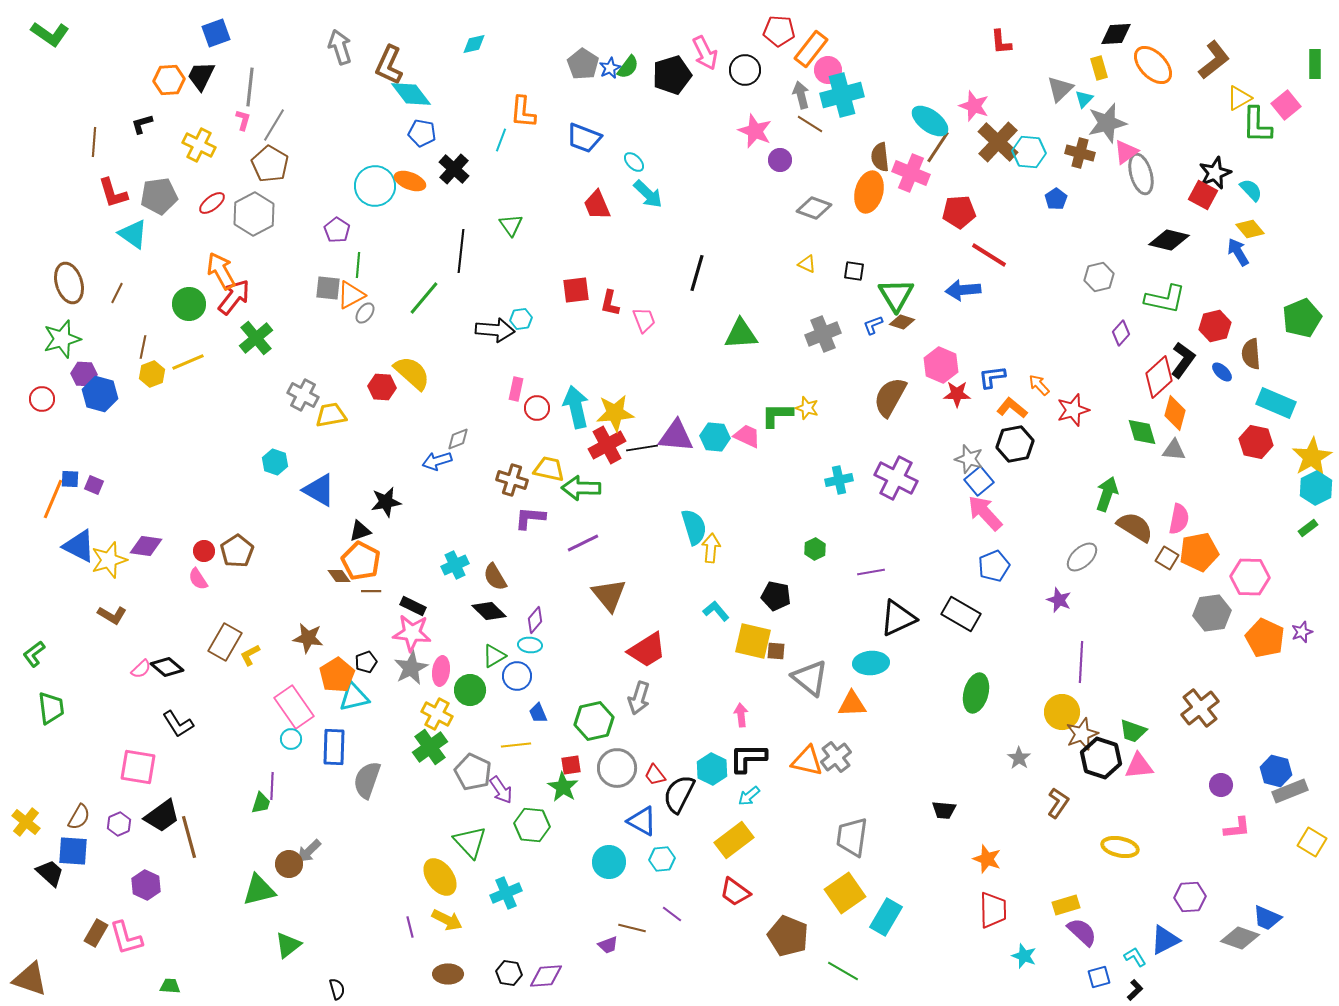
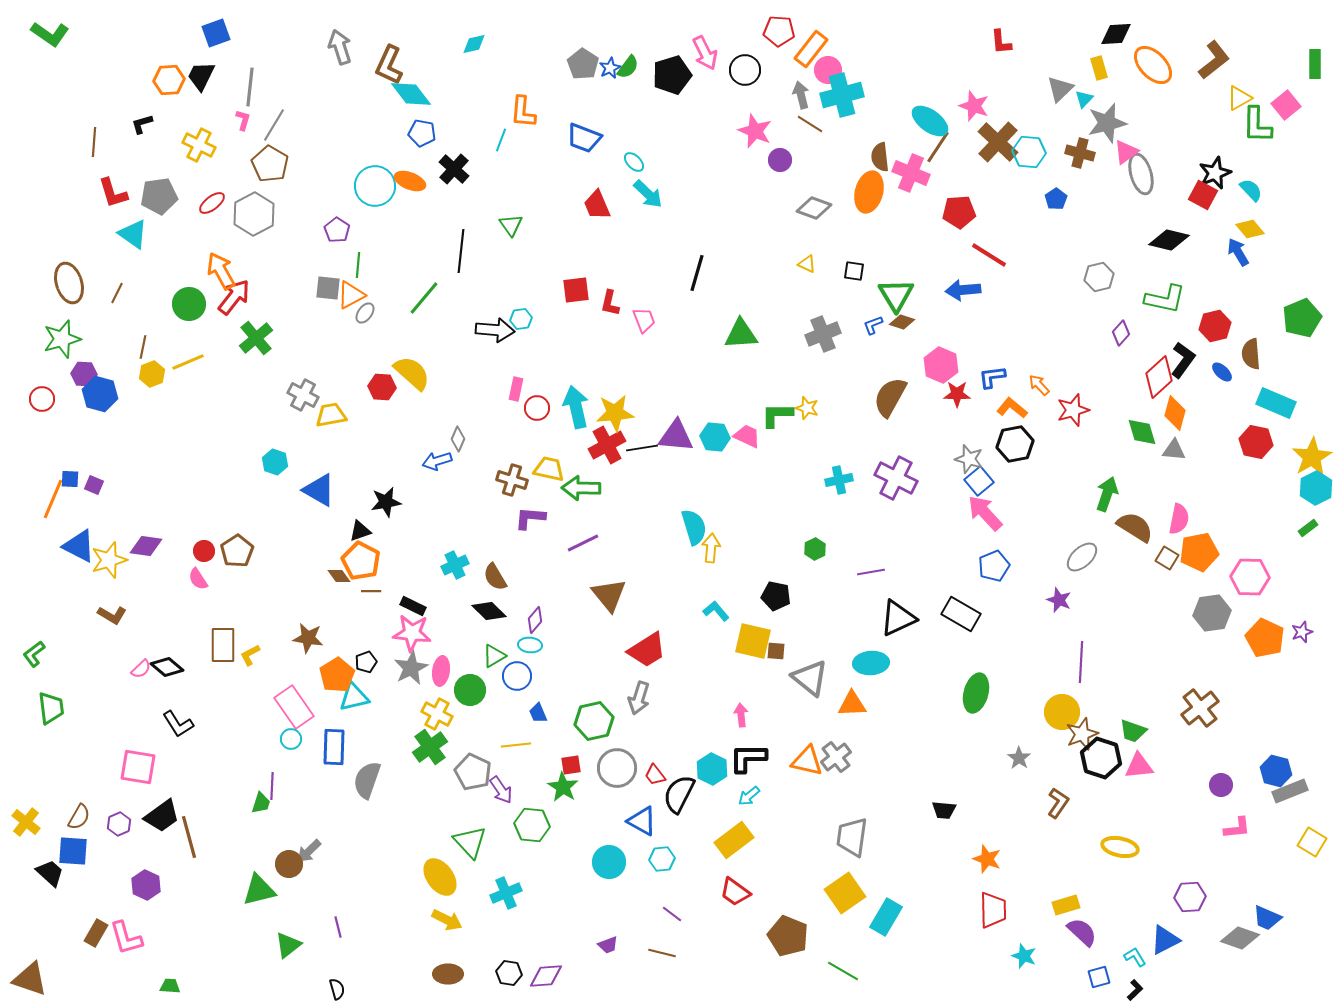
gray diamond at (458, 439): rotated 45 degrees counterclockwise
brown rectangle at (225, 642): moved 2 px left, 3 px down; rotated 30 degrees counterclockwise
purple line at (410, 927): moved 72 px left
brown line at (632, 928): moved 30 px right, 25 px down
